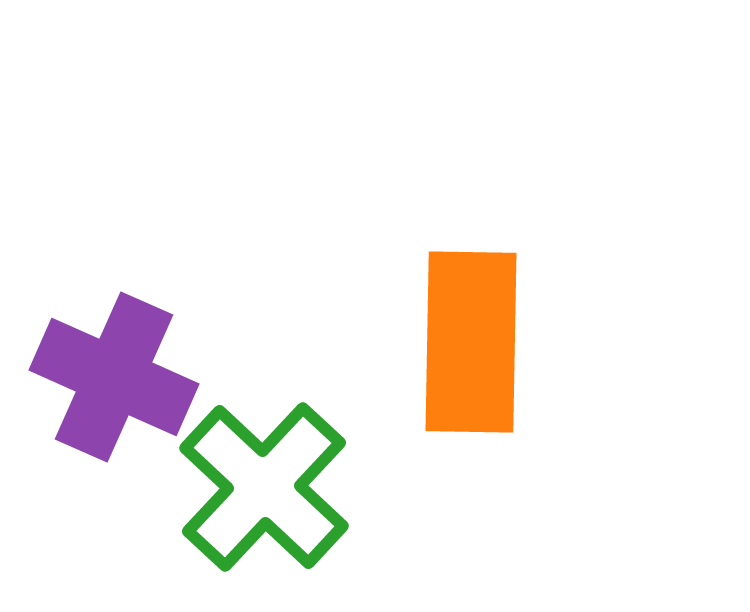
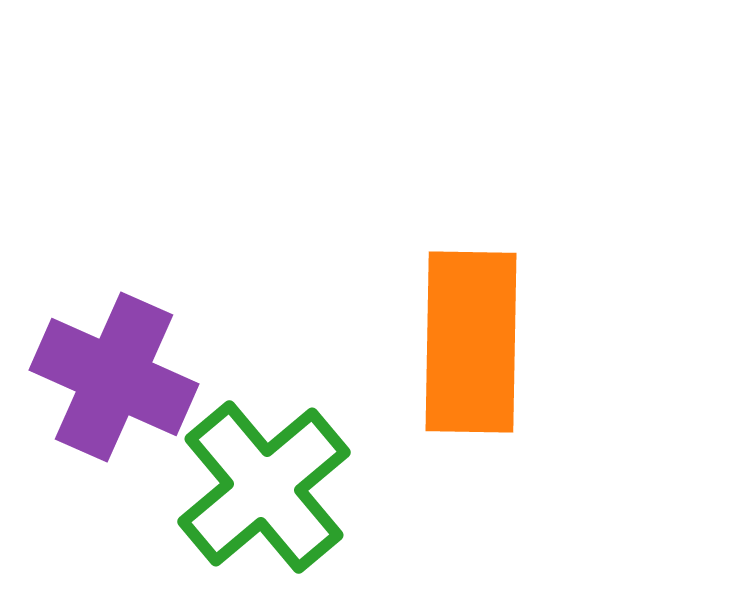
green cross: rotated 7 degrees clockwise
